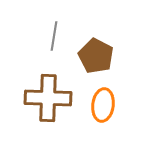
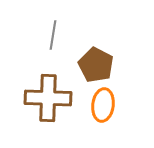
gray line: moved 1 px left, 1 px up
brown pentagon: moved 9 px down
